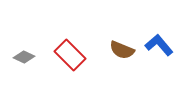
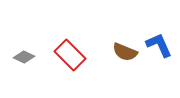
blue L-shape: rotated 16 degrees clockwise
brown semicircle: moved 3 px right, 2 px down
